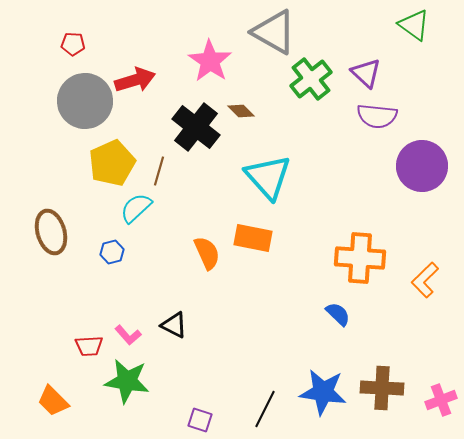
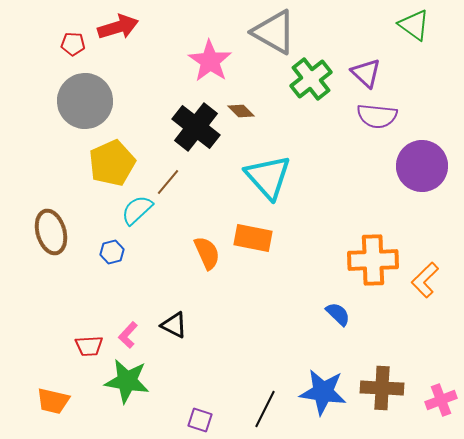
red arrow: moved 17 px left, 53 px up
brown line: moved 9 px right, 11 px down; rotated 24 degrees clockwise
cyan semicircle: moved 1 px right, 2 px down
orange cross: moved 13 px right, 2 px down; rotated 6 degrees counterclockwise
pink L-shape: rotated 84 degrees clockwise
orange trapezoid: rotated 32 degrees counterclockwise
